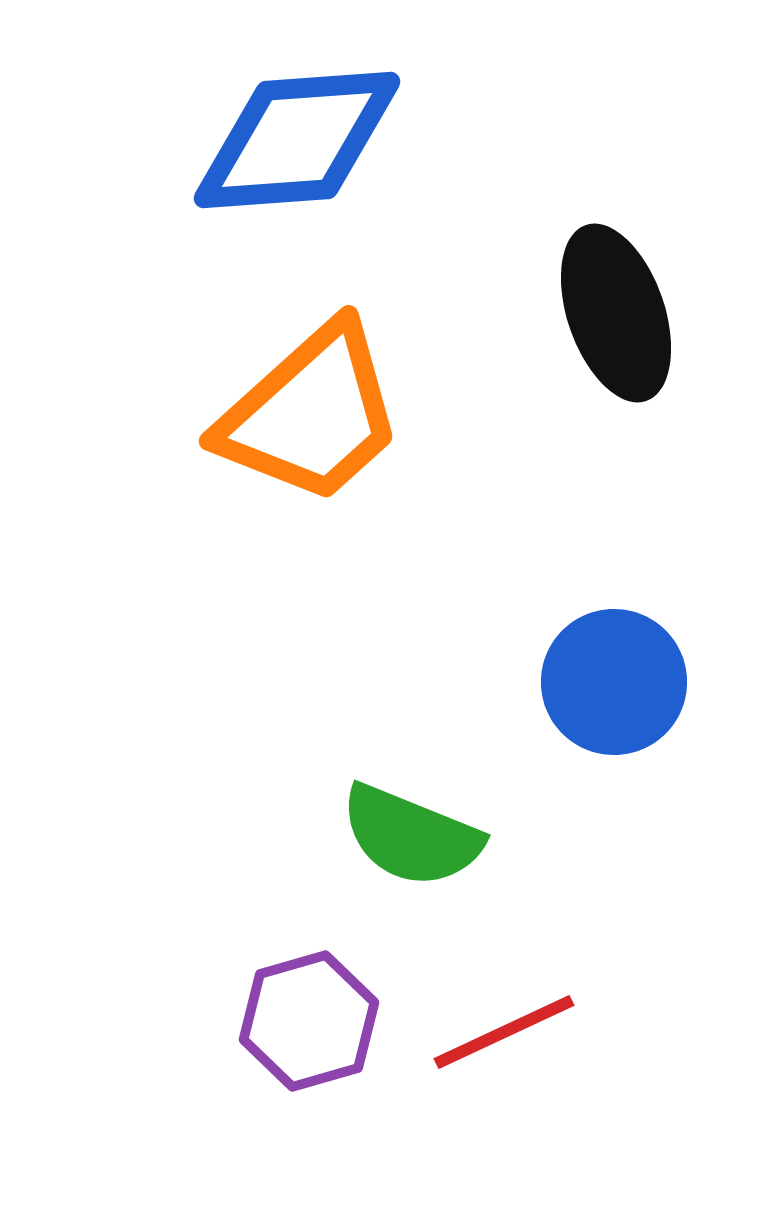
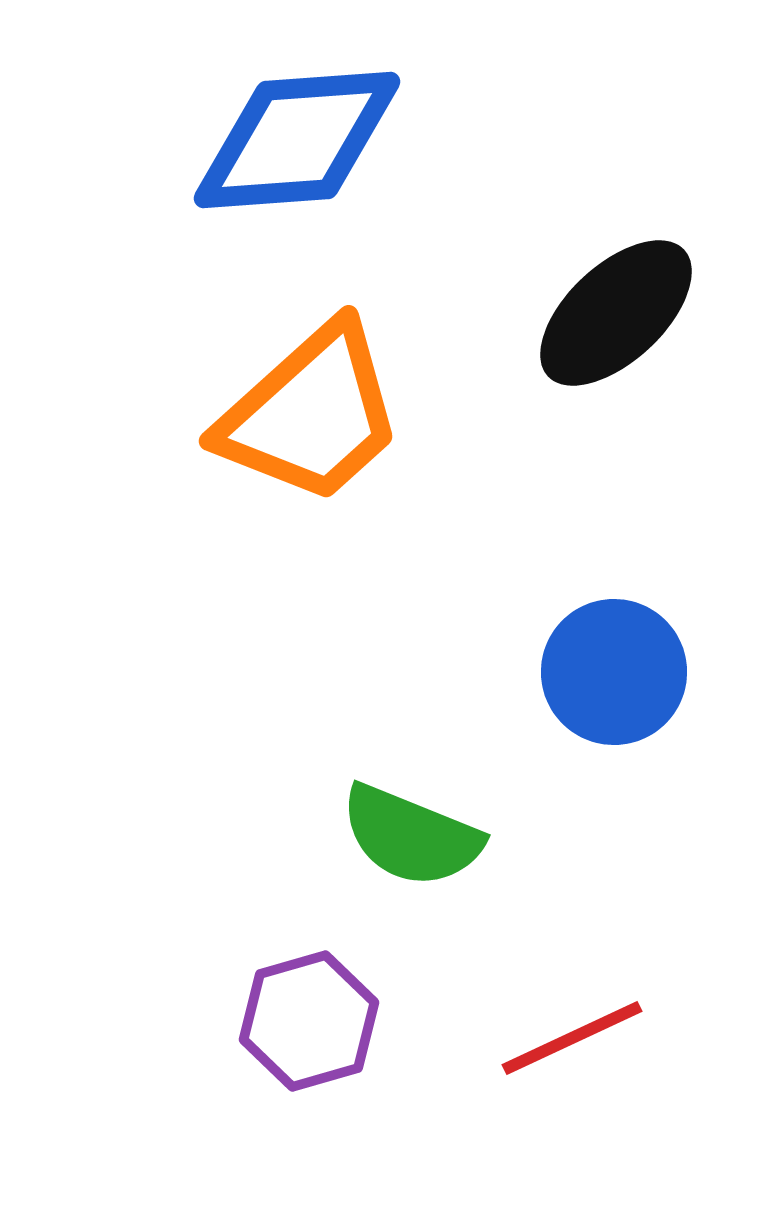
black ellipse: rotated 66 degrees clockwise
blue circle: moved 10 px up
red line: moved 68 px right, 6 px down
